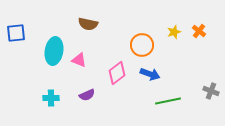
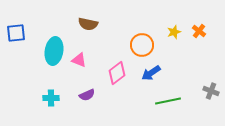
blue arrow: moved 1 px right, 1 px up; rotated 126 degrees clockwise
